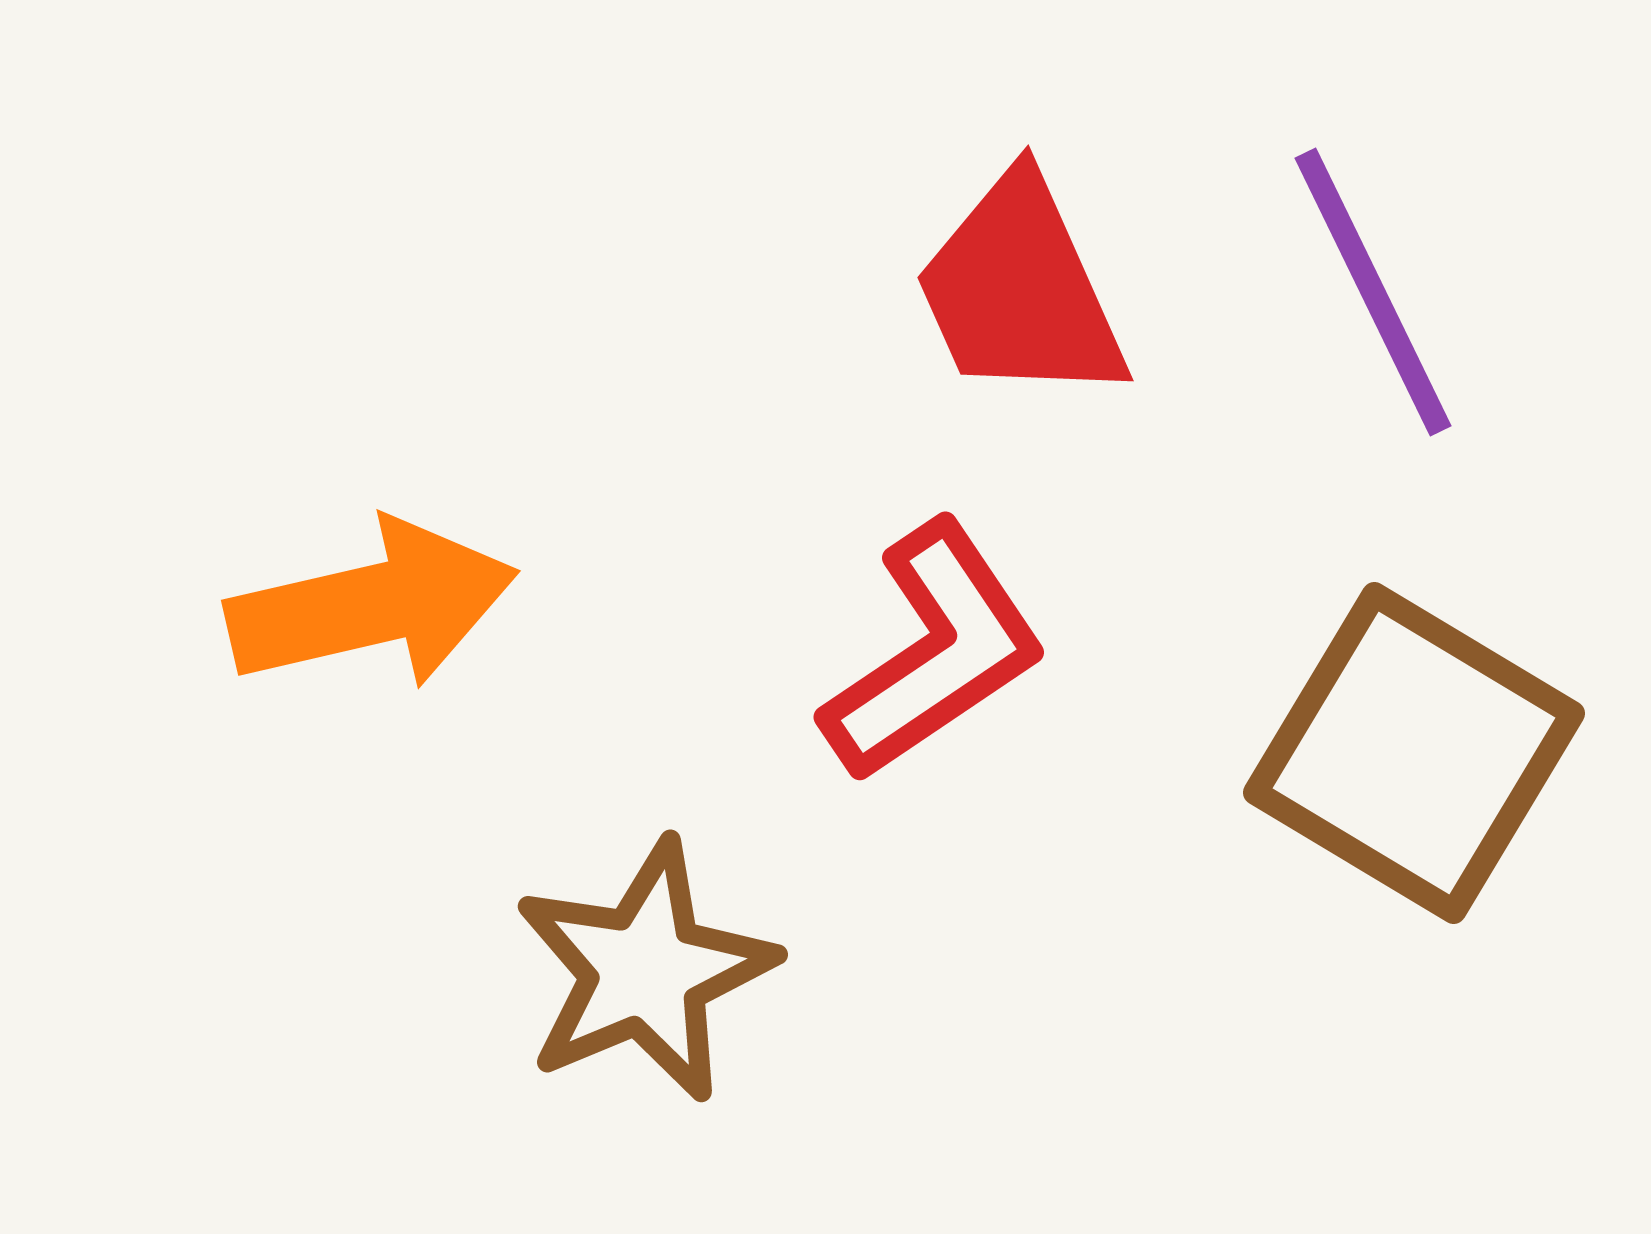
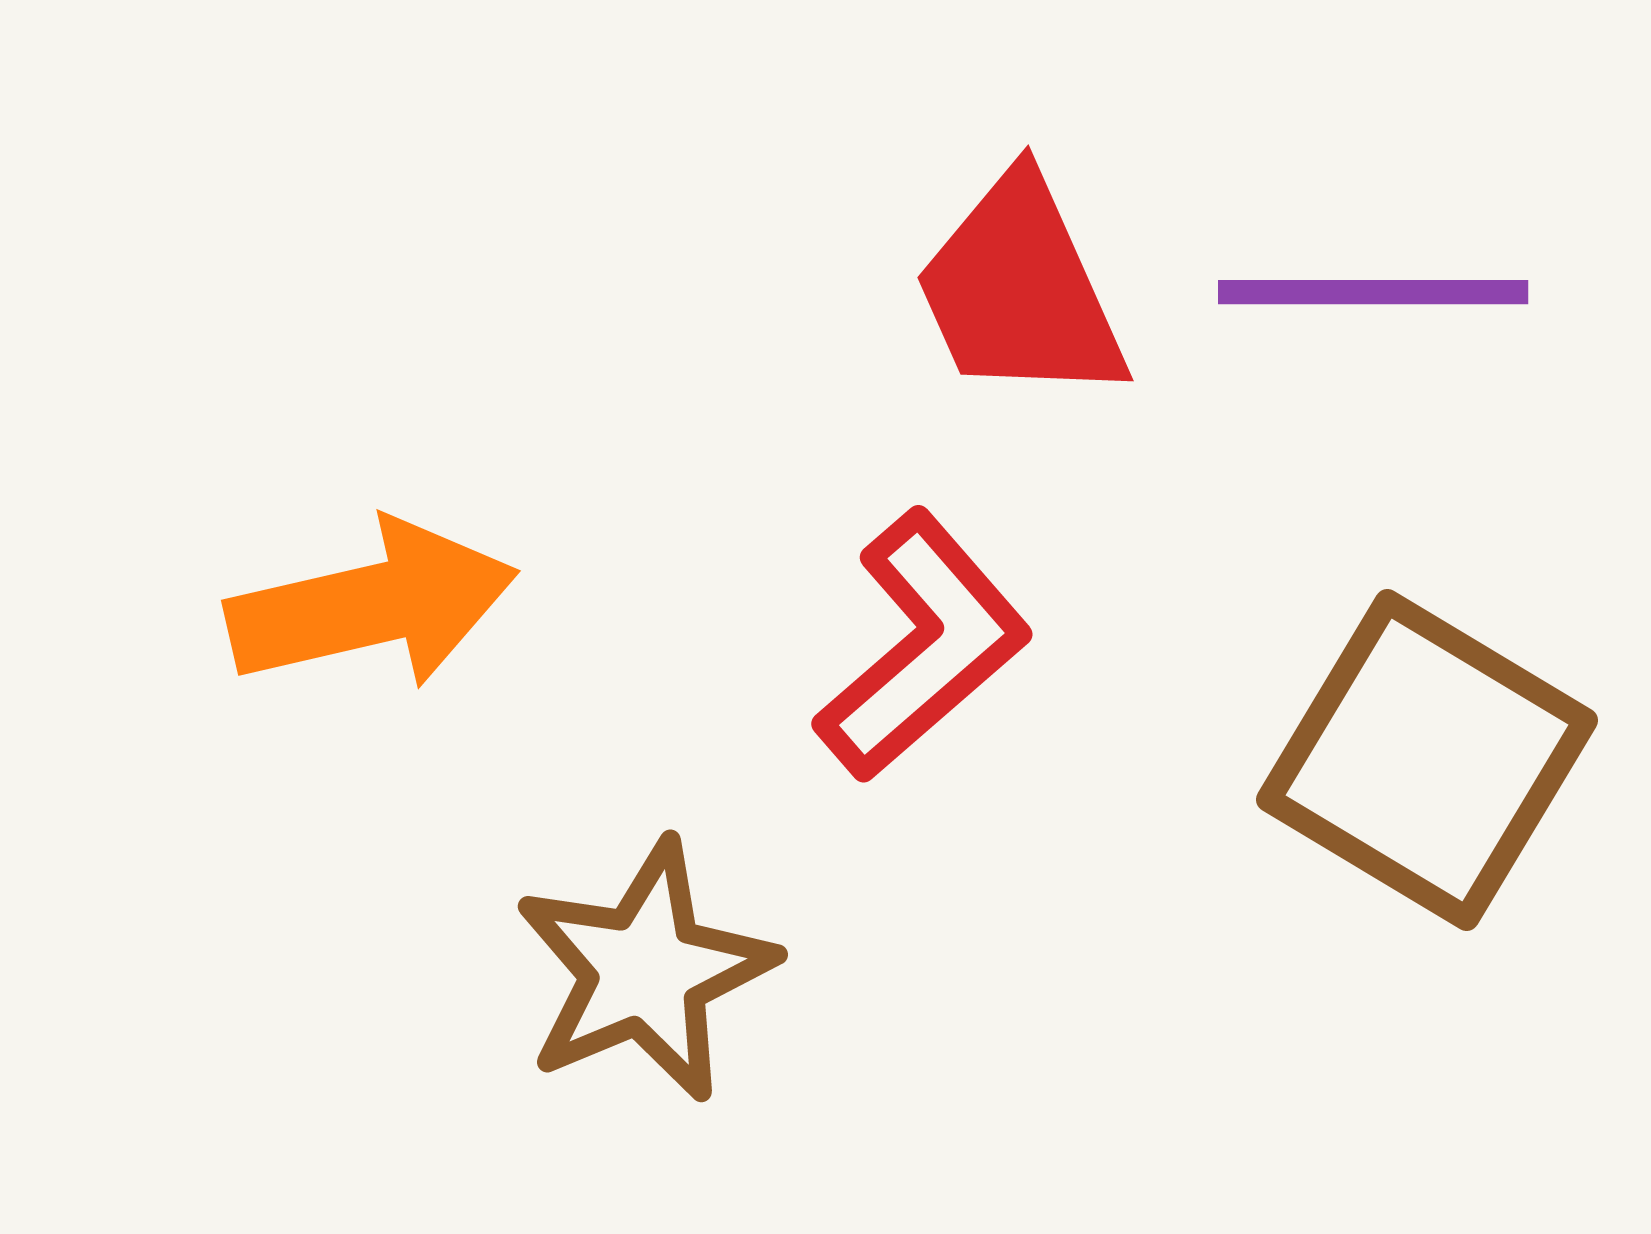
purple line: rotated 64 degrees counterclockwise
red L-shape: moved 11 px left, 6 px up; rotated 7 degrees counterclockwise
brown square: moved 13 px right, 7 px down
